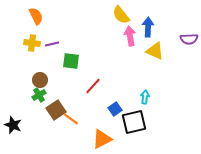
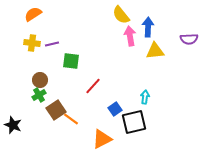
orange semicircle: moved 3 px left, 2 px up; rotated 96 degrees counterclockwise
yellow triangle: rotated 30 degrees counterclockwise
